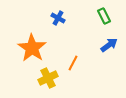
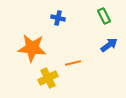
blue cross: rotated 16 degrees counterclockwise
orange star: rotated 28 degrees counterclockwise
orange line: rotated 49 degrees clockwise
